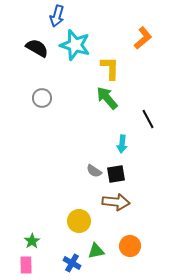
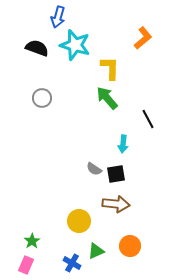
blue arrow: moved 1 px right, 1 px down
black semicircle: rotated 10 degrees counterclockwise
cyan arrow: moved 1 px right
gray semicircle: moved 2 px up
brown arrow: moved 2 px down
green triangle: rotated 12 degrees counterclockwise
pink rectangle: rotated 24 degrees clockwise
